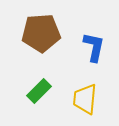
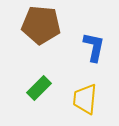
brown pentagon: moved 8 px up; rotated 9 degrees clockwise
green rectangle: moved 3 px up
